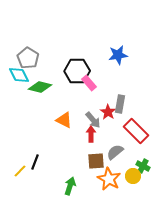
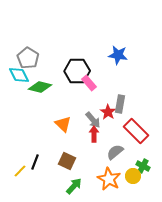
blue star: rotated 18 degrees clockwise
orange triangle: moved 1 px left, 4 px down; rotated 18 degrees clockwise
red arrow: moved 3 px right
brown square: moved 29 px left; rotated 30 degrees clockwise
green arrow: moved 4 px right; rotated 24 degrees clockwise
